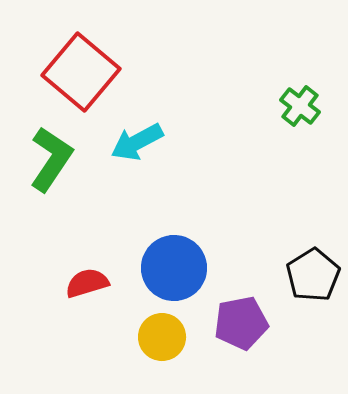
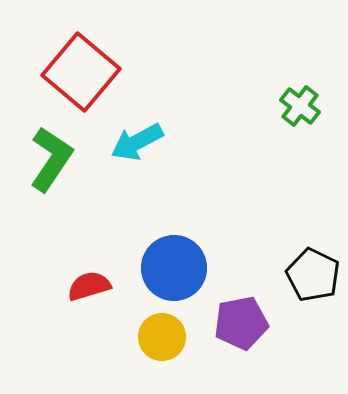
black pentagon: rotated 14 degrees counterclockwise
red semicircle: moved 2 px right, 3 px down
